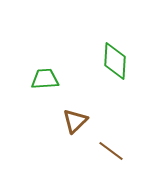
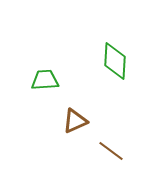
green trapezoid: moved 1 px down
brown triangle: rotated 20 degrees clockwise
